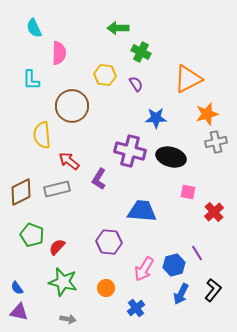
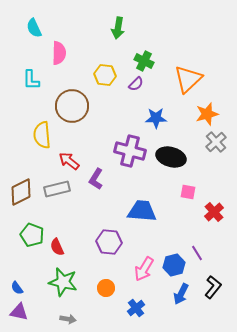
green arrow: rotated 80 degrees counterclockwise
green cross: moved 3 px right, 9 px down
orange triangle: rotated 16 degrees counterclockwise
purple semicircle: rotated 77 degrees clockwise
gray cross: rotated 30 degrees counterclockwise
purple L-shape: moved 3 px left
red semicircle: rotated 66 degrees counterclockwise
black L-shape: moved 3 px up
